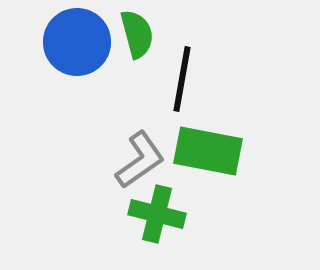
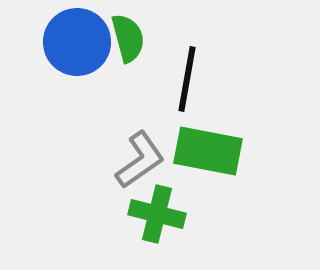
green semicircle: moved 9 px left, 4 px down
black line: moved 5 px right
